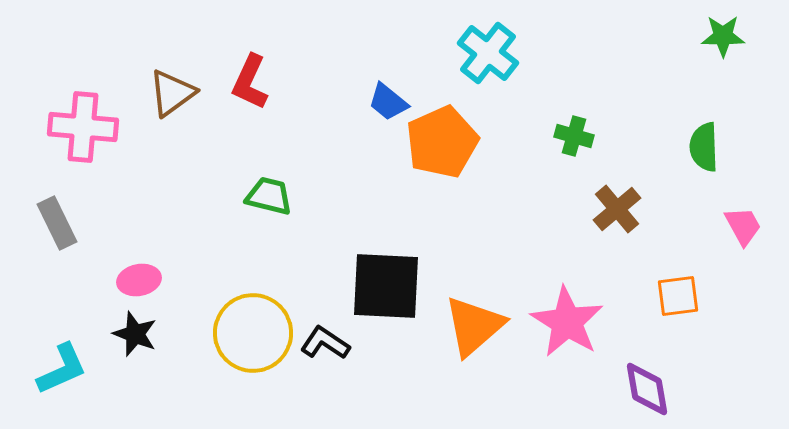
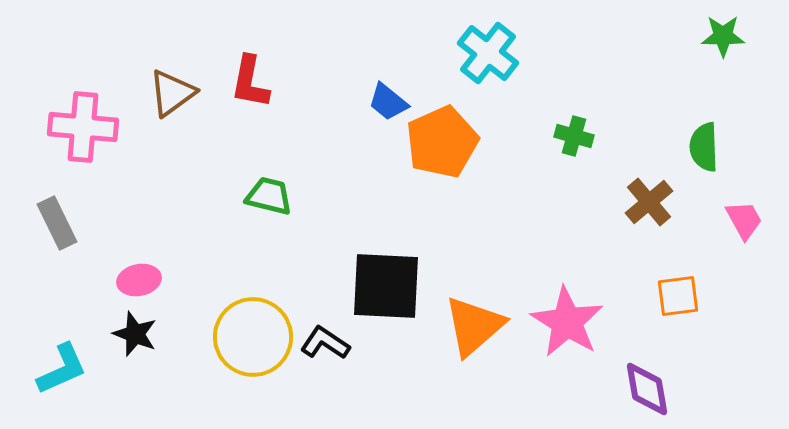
red L-shape: rotated 14 degrees counterclockwise
brown cross: moved 32 px right, 7 px up
pink trapezoid: moved 1 px right, 6 px up
yellow circle: moved 4 px down
